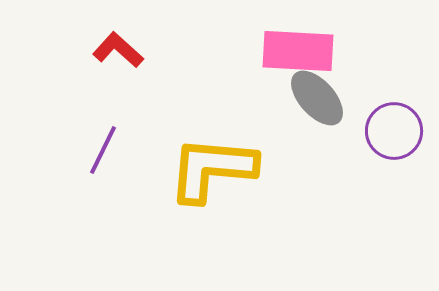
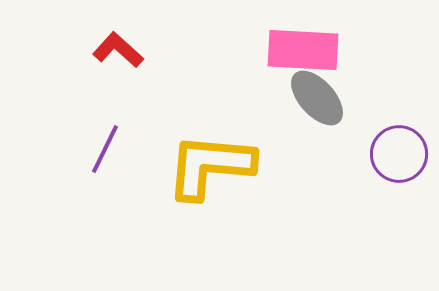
pink rectangle: moved 5 px right, 1 px up
purple circle: moved 5 px right, 23 px down
purple line: moved 2 px right, 1 px up
yellow L-shape: moved 2 px left, 3 px up
